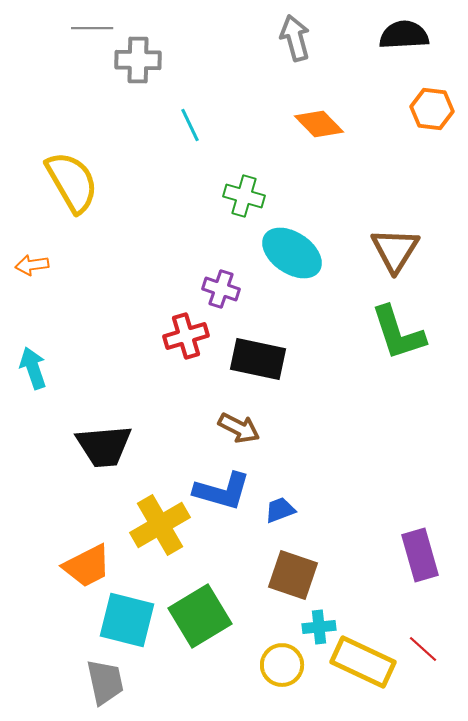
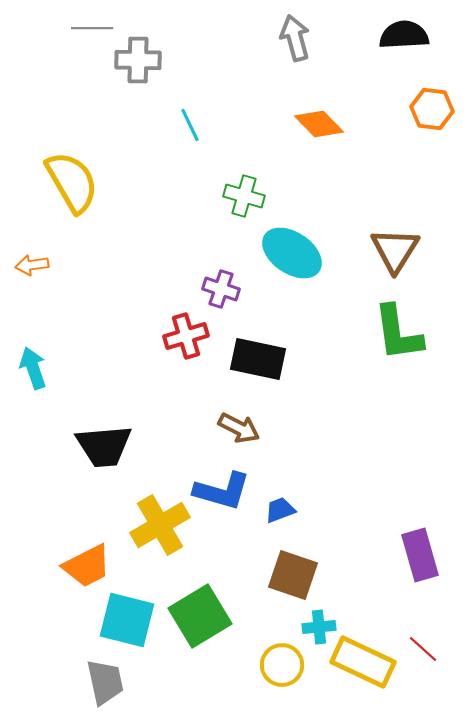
green L-shape: rotated 10 degrees clockwise
